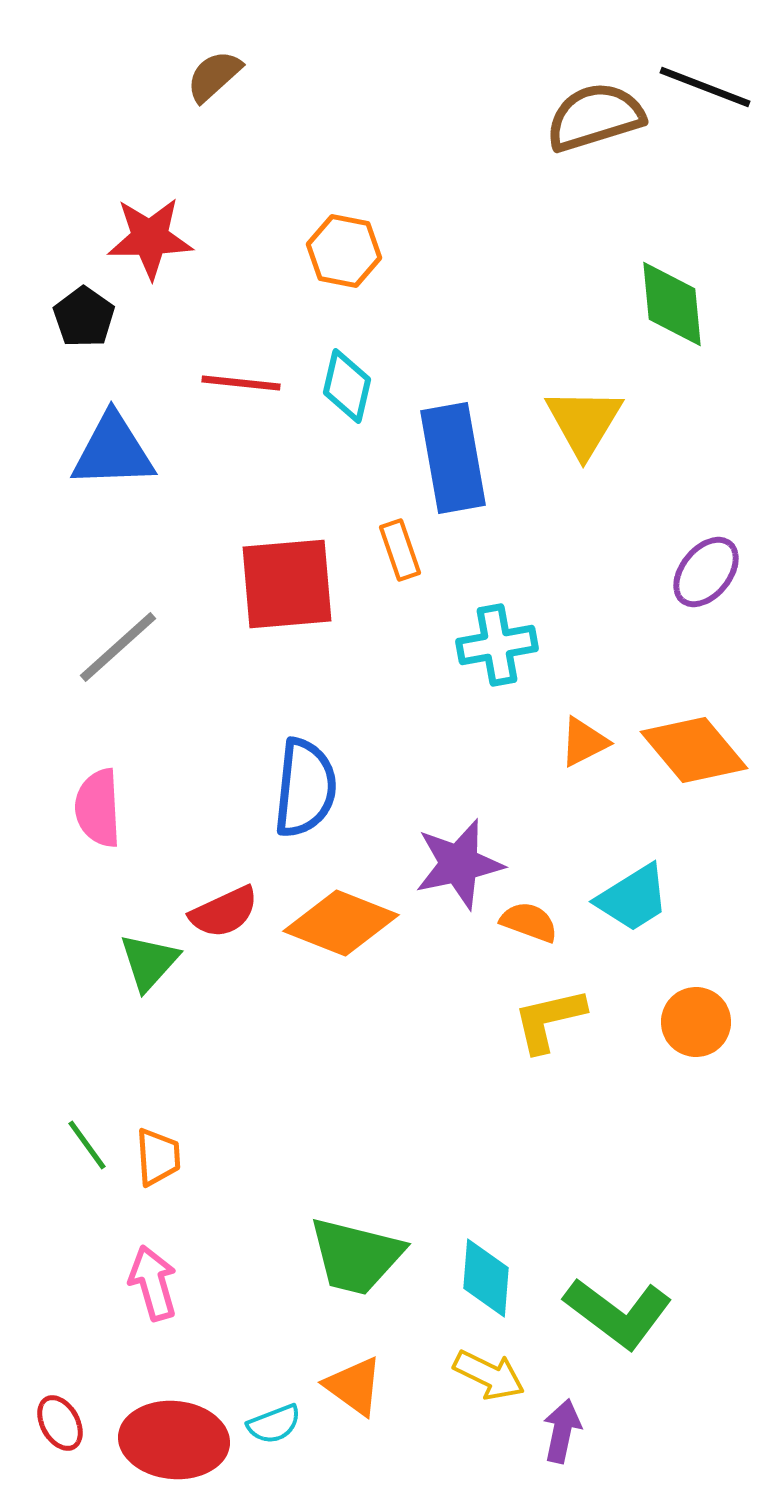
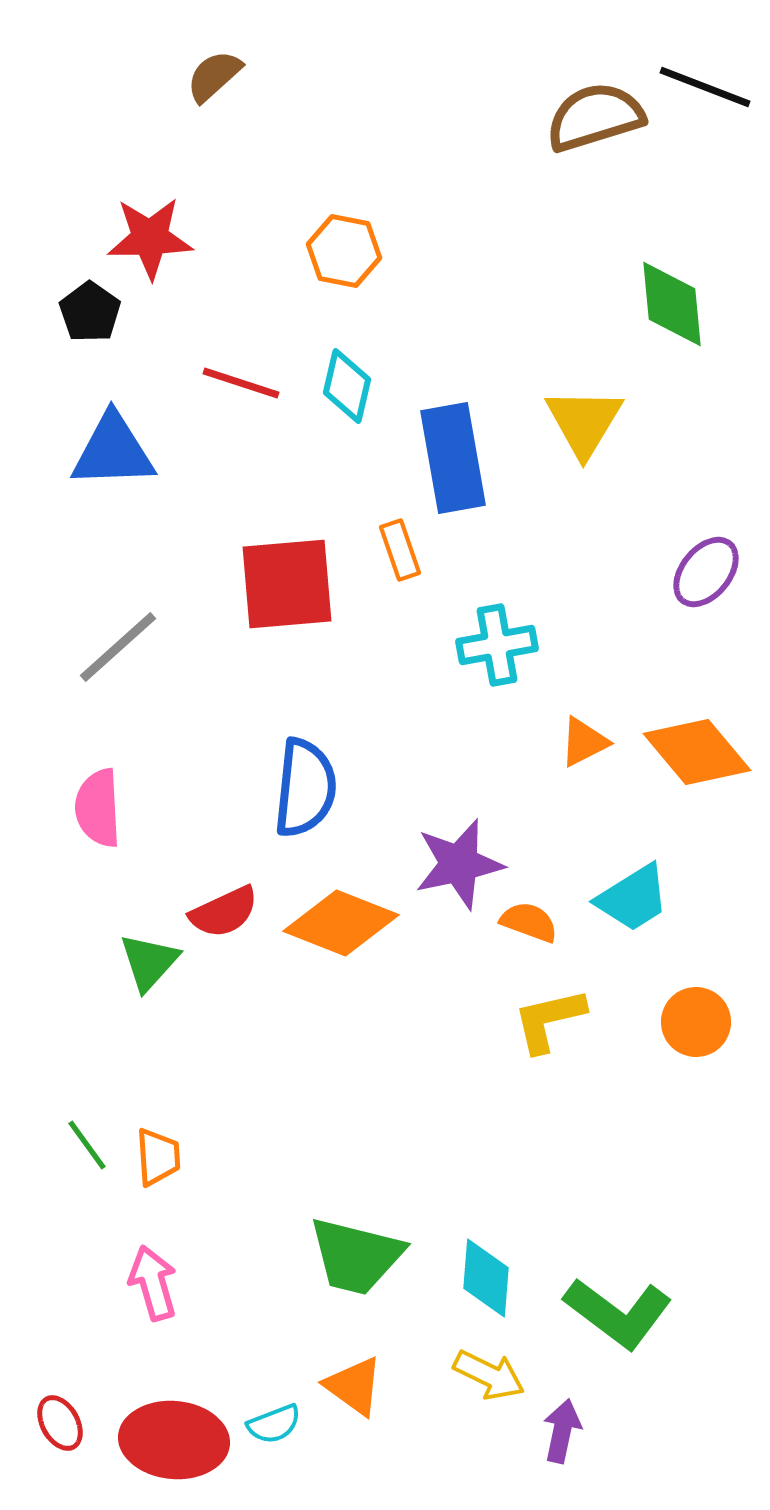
black pentagon at (84, 317): moved 6 px right, 5 px up
red line at (241, 383): rotated 12 degrees clockwise
orange diamond at (694, 750): moved 3 px right, 2 px down
